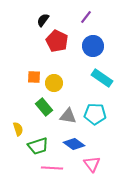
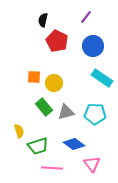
black semicircle: rotated 24 degrees counterclockwise
gray triangle: moved 2 px left, 4 px up; rotated 24 degrees counterclockwise
yellow semicircle: moved 1 px right, 2 px down
